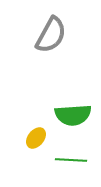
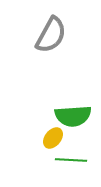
green semicircle: moved 1 px down
yellow ellipse: moved 17 px right
